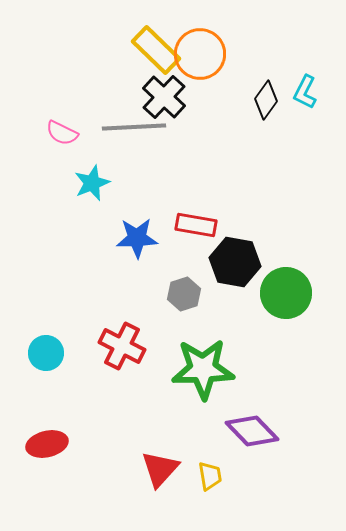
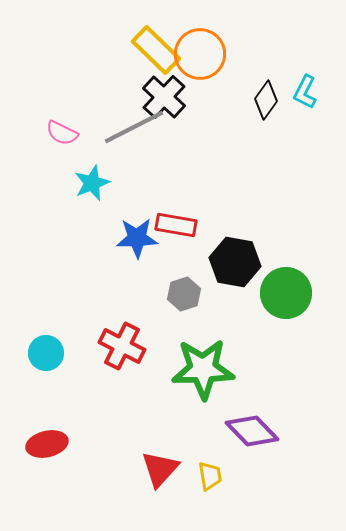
gray line: rotated 24 degrees counterclockwise
red rectangle: moved 20 px left
